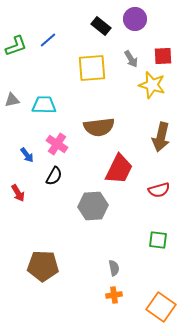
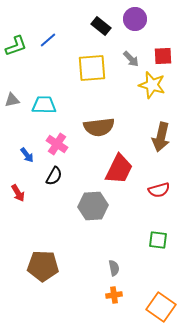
gray arrow: rotated 12 degrees counterclockwise
